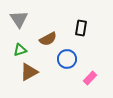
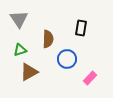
brown semicircle: rotated 60 degrees counterclockwise
